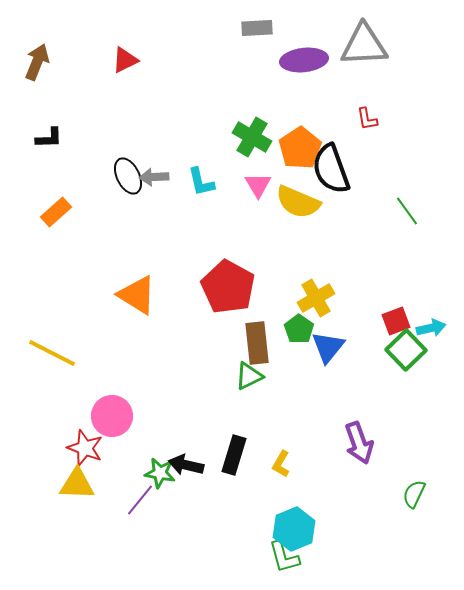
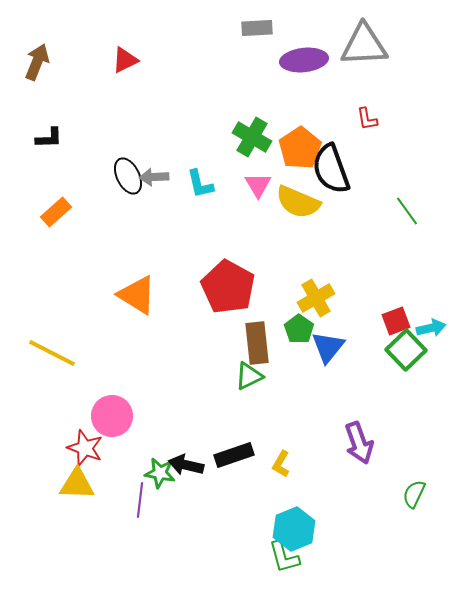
cyan L-shape: moved 1 px left, 2 px down
black rectangle: rotated 54 degrees clockwise
purple line: rotated 32 degrees counterclockwise
